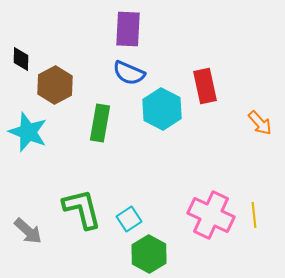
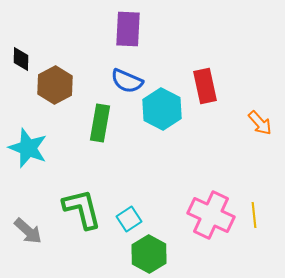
blue semicircle: moved 2 px left, 8 px down
cyan star: moved 16 px down
